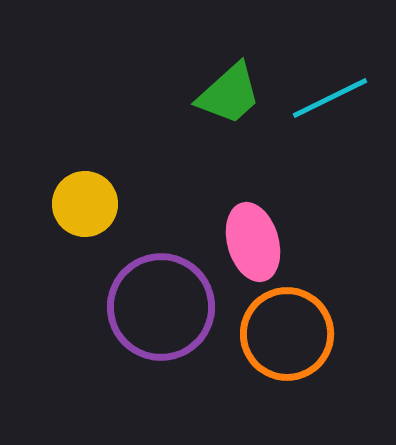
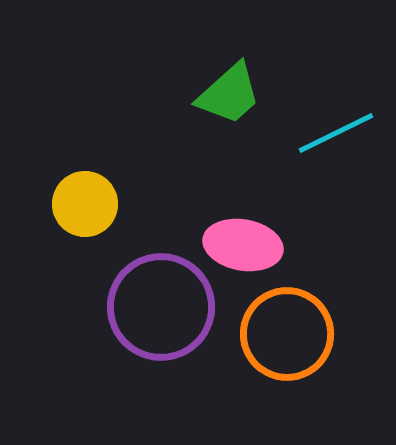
cyan line: moved 6 px right, 35 px down
pink ellipse: moved 10 px left, 3 px down; rotated 64 degrees counterclockwise
